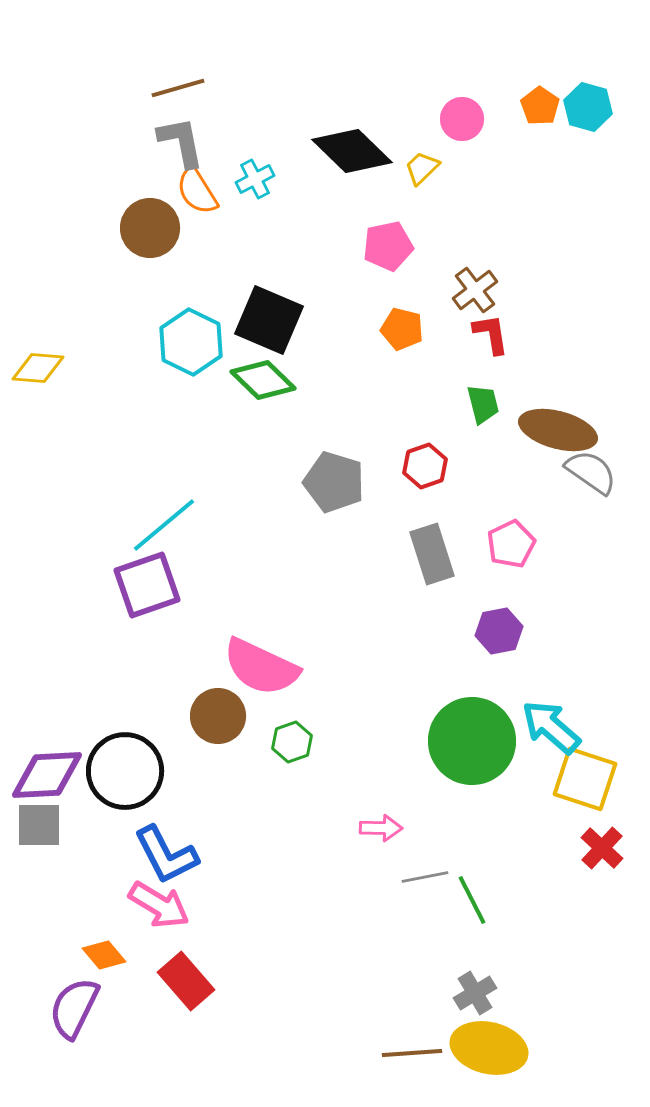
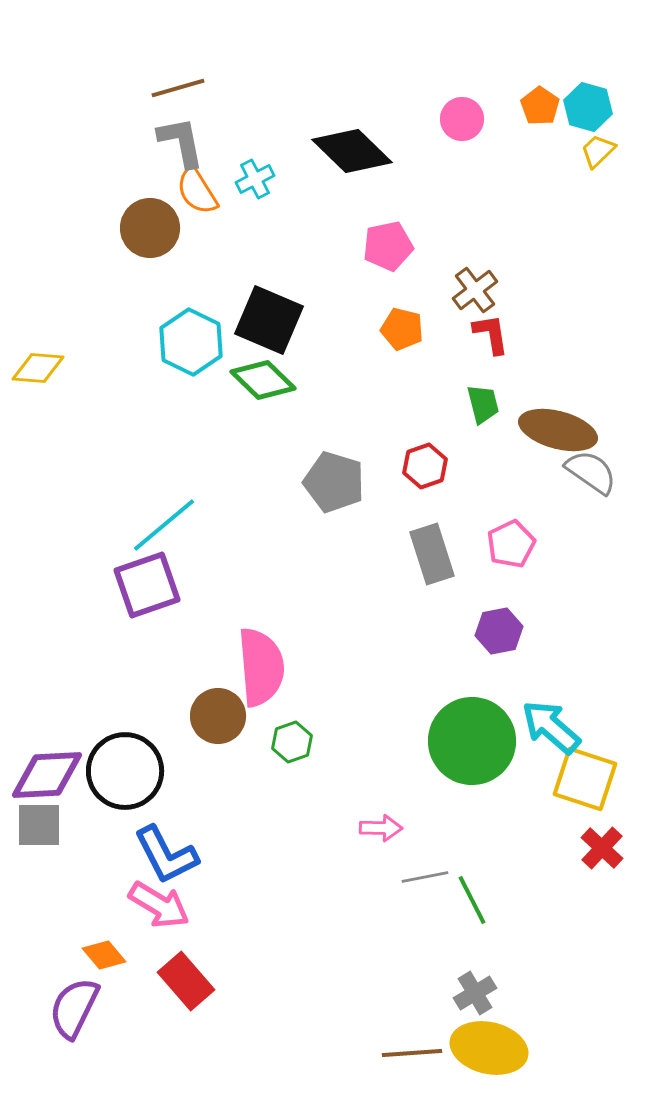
yellow trapezoid at (422, 168): moved 176 px right, 17 px up
pink semicircle at (261, 667): rotated 120 degrees counterclockwise
